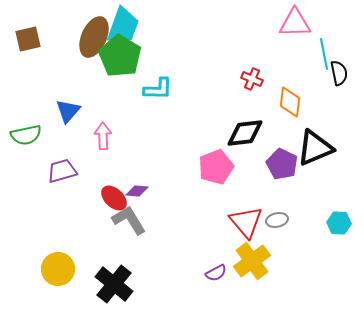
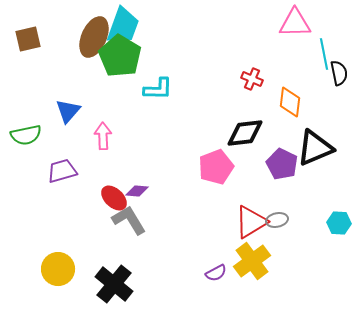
red triangle: moved 5 px right; rotated 39 degrees clockwise
